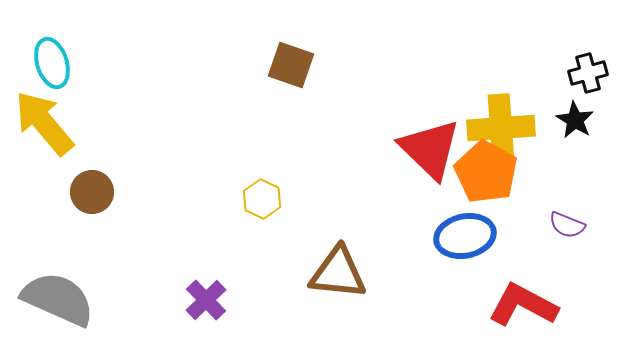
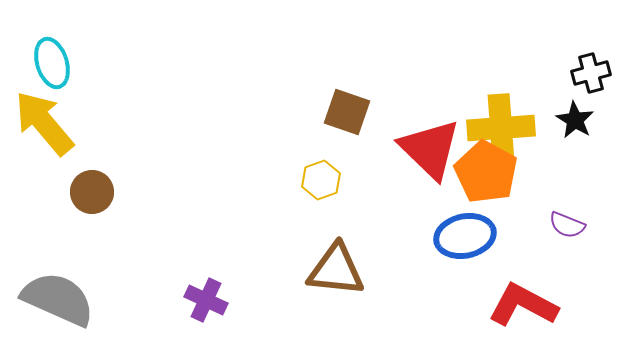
brown square: moved 56 px right, 47 px down
black cross: moved 3 px right
yellow hexagon: moved 59 px right, 19 px up; rotated 15 degrees clockwise
brown triangle: moved 2 px left, 3 px up
purple cross: rotated 21 degrees counterclockwise
